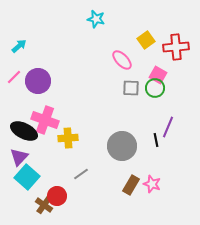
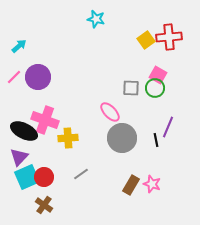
red cross: moved 7 px left, 10 px up
pink ellipse: moved 12 px left, 52 px down
purple circle: moved 4 px up
gray circle: moved 8 px up
cyan square: rotated 25 degrees clockwise
red circle: moved 13 px left, 19 px up
